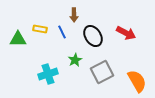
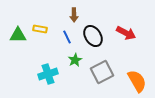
blue line: moved 5 px right, 5 px down
green triangle: moved 4 px up
